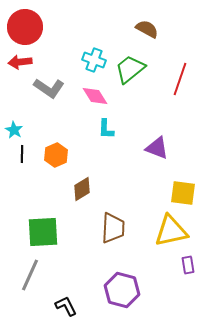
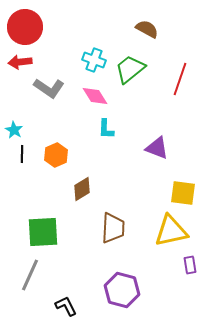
purple rectangle: moved 2 px right
